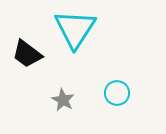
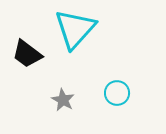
cyan triangle: rotated 9 degrees clockwise
